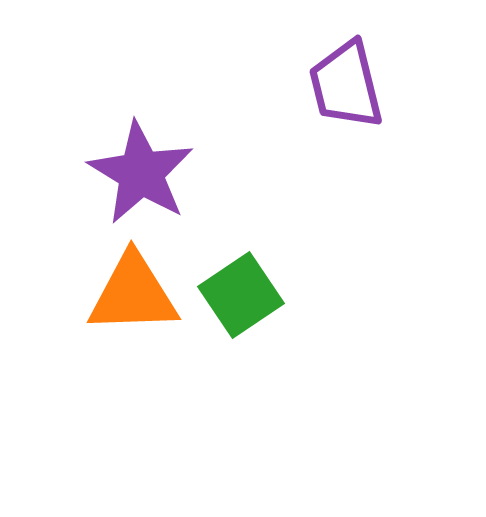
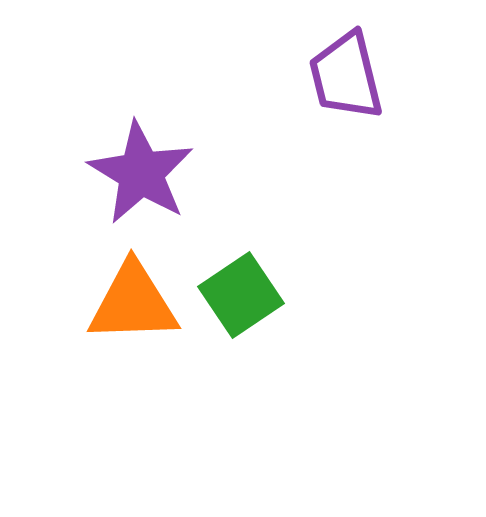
purple trapezoid: moved 9 px up
orange triangle: moved 9 px down
